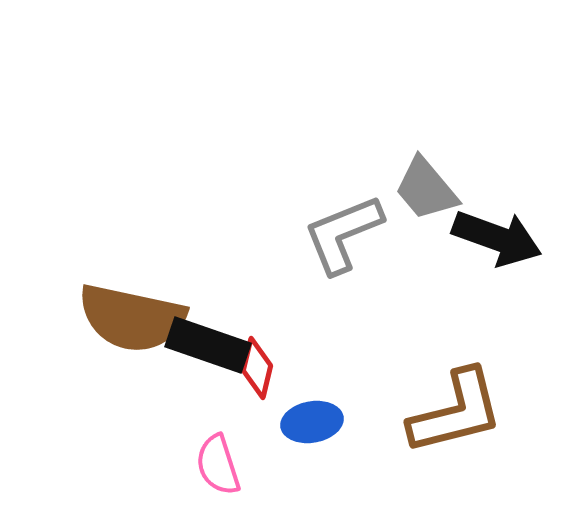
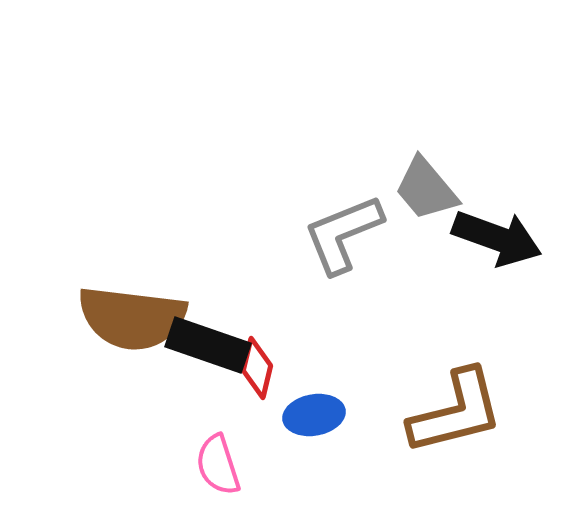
brown semicircle: rotated 5 degrees counterclockwise
blue ellipse: moved 2 px right, 7 px up
